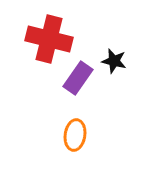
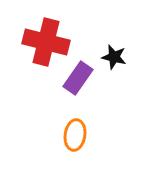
red cross: moved 3 px left, 3 px down
black star: moved 4 px up
